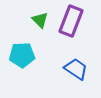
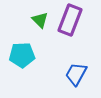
purple rectangle: moved 1 px left, 1 px up
blue trapezoid: moved 5 px down; rotated 95 degrees counterclockwise
